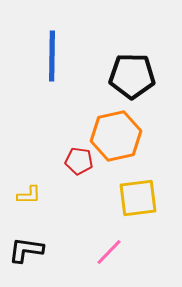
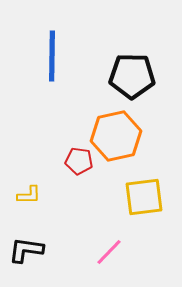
yellow square: moved 6 px right, 1 px up
